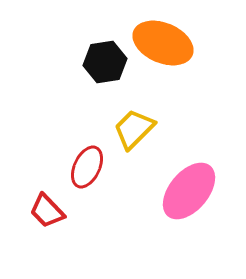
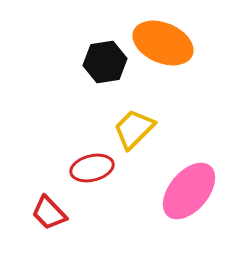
red ellipse: moved 5 px right, 1 px down; rotated 51 degrees clockwise
red trapezoid: moved 2 px right, 2 px down
